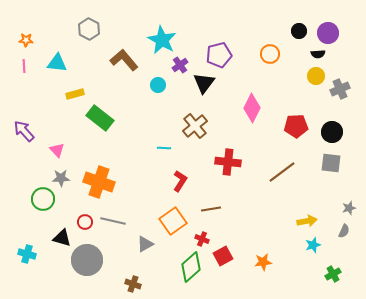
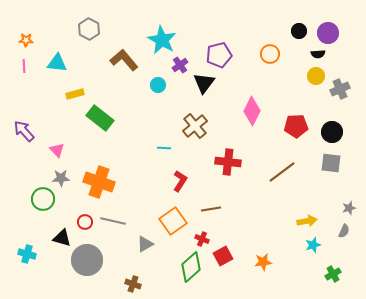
pink diamond at (252, 108): moved 3 px down
